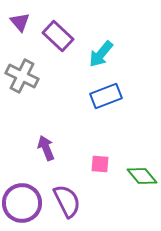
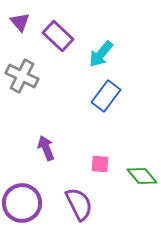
blue rectangle: rotated 32 degrees counterclockwise
purple semicircle: moved 12 px right, 3 px down
